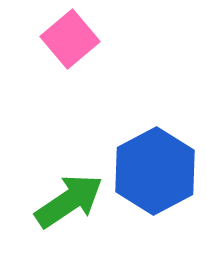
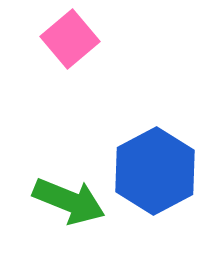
green arrow: rotated 56 degrees clockwise
